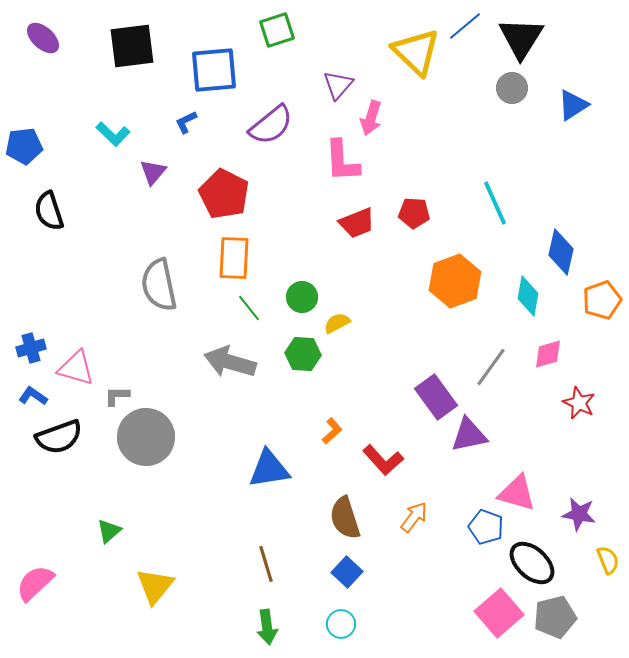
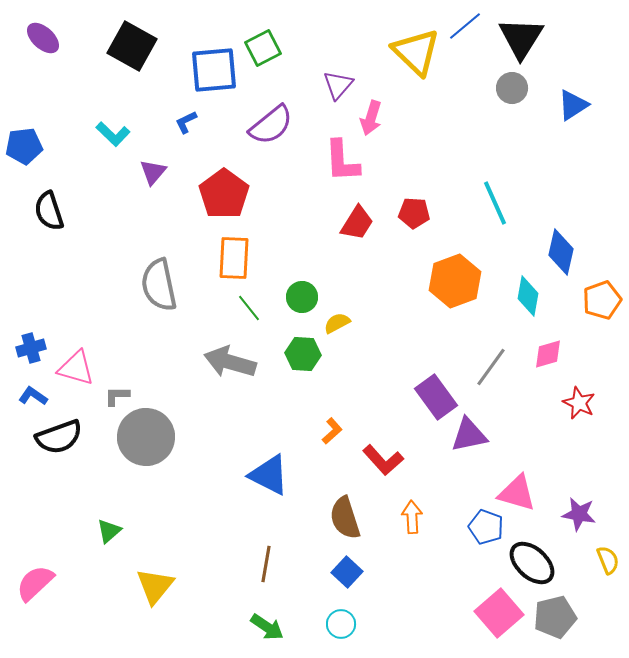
green square at (277, 30): moved 14 px left, 18 px down; rotated 9 degrees counterclockwise
black square at (132, 46): rotated 36 degrees clockwise
red pentagon at (224, 194): rotated 9 degrees clockwise
red trapezoid at (357, 223): rotated 36 degrees counterclockwise
blue triangle at (269, 469): moved 6 px down; rotated 36 degrees clockwise
orange arrow at (414, 517): moved 2 px left; rotated 40 degrees counterclockwise
brown line at (266, 564): rotated 27 degrees clockwise
green arrow at (267, 627): rotated 48 degrees counterclockwise
